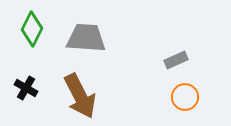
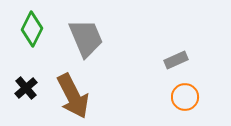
gray trapezoid: rotated 63 degrees clockwise
black cross: rotated 20 degrees clockwise
brown arrow: moved 7 px left
